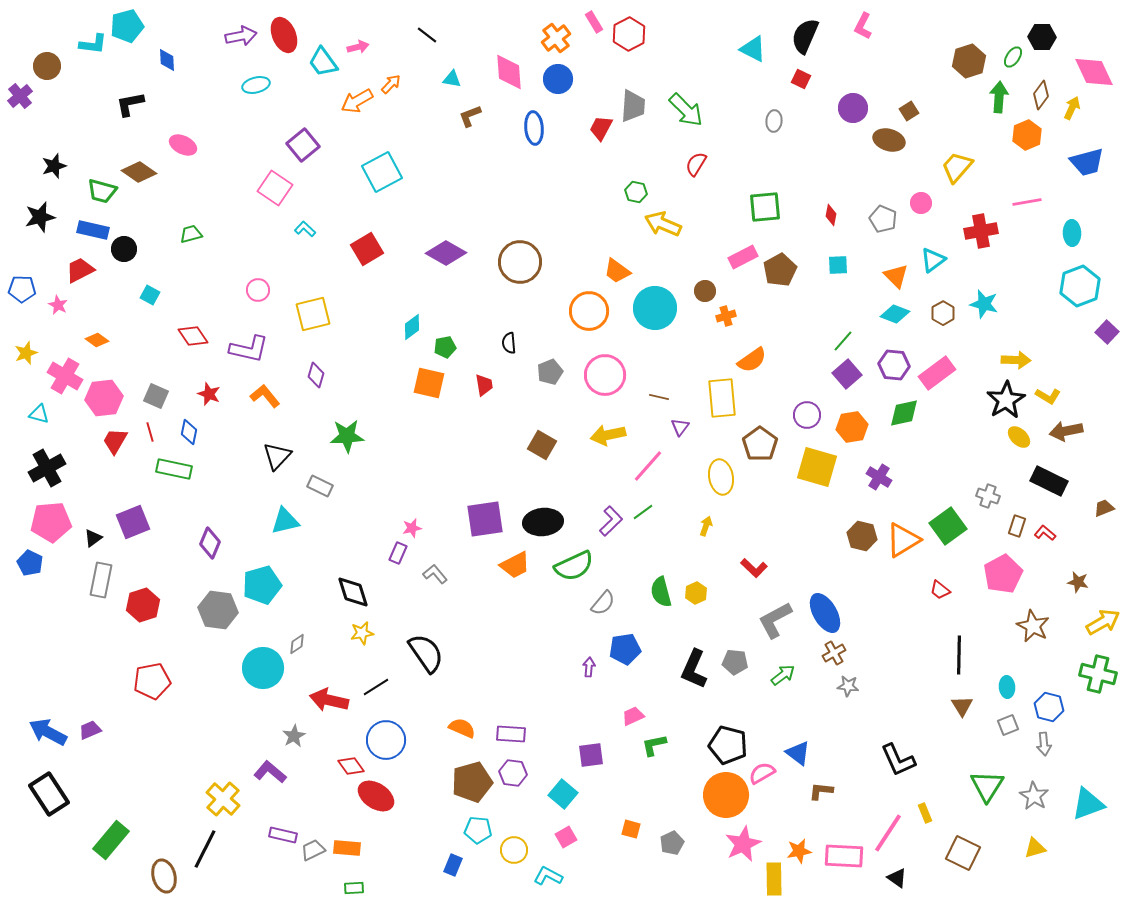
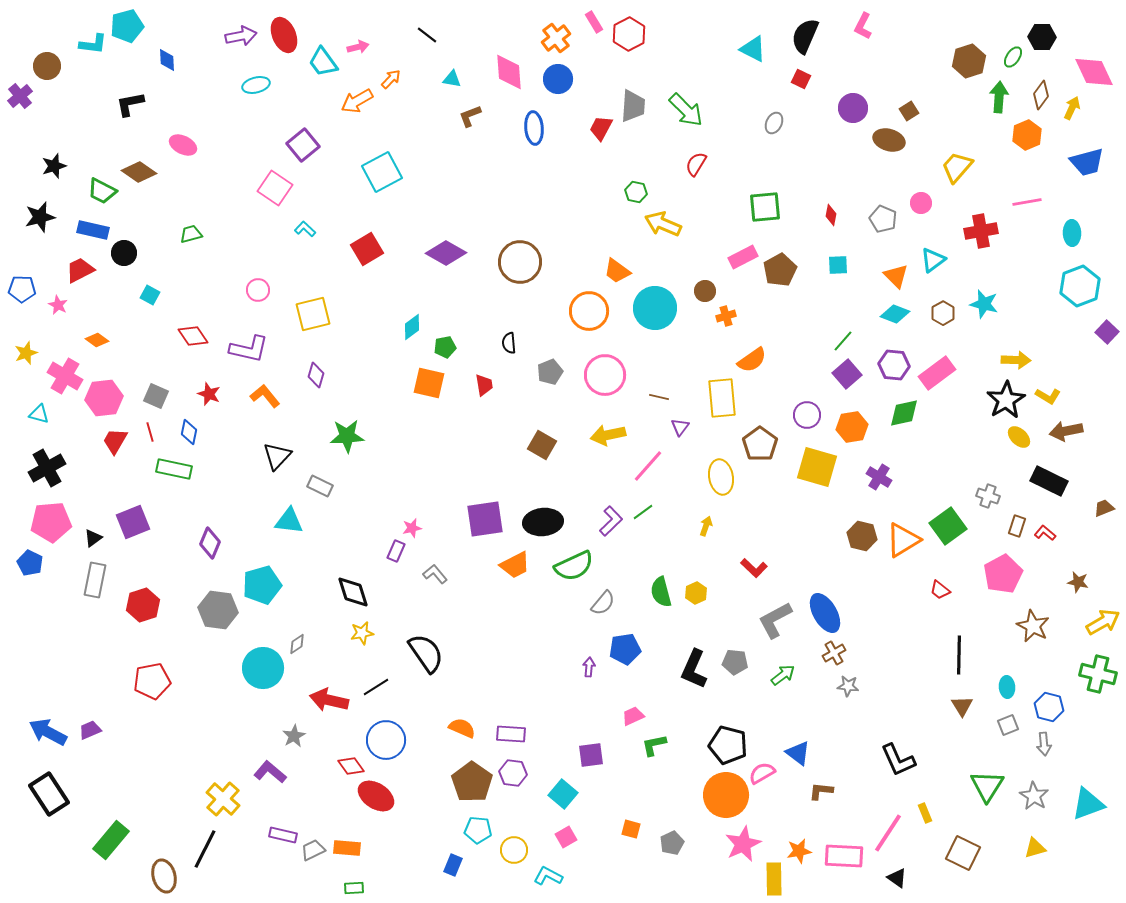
orange arrow at (391, 84): moved 5 px up
gray ellipse at (774, 121): moved 2 px down; rotated 20 degrees clockwise
green trapezoid at (102, 191): rotated 12 degrees clockwise
black circle at (124, 249): moved 4 px down
cyan triangle at (285, 521): moved 4 px right; rotated 20 degrees clockwise
purple rectangle at (398, 553): moved 2 px left, 2 px up
gray rectangle at (101, 580): moved 6 px left
brown pentagon at (472, 782): rotated 21 degrees counterclockwise
